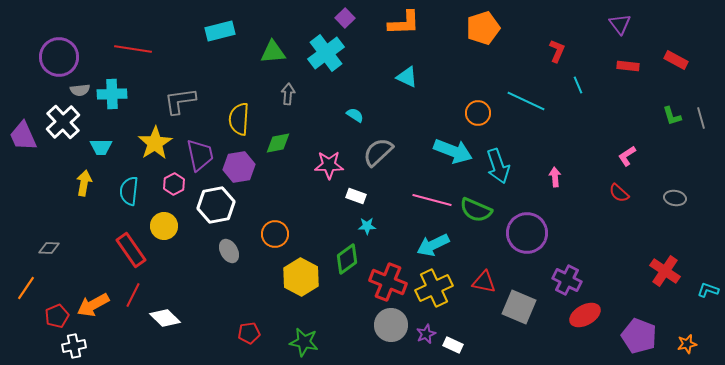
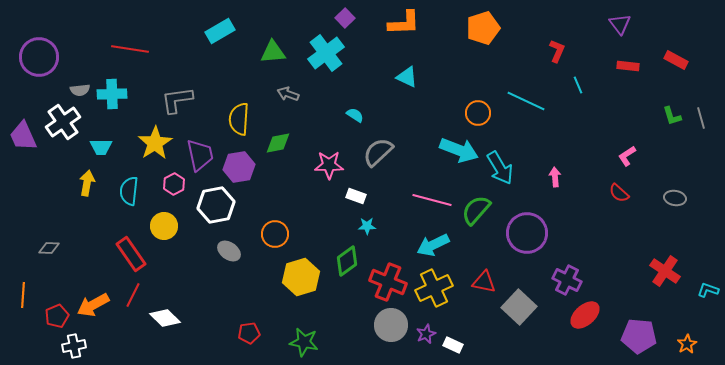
cyan rectangle at (220, 31): rotated 16 degrees counterclockwise
red line at (133, 49): moved 3 px left
purple circle at (59, 57): moved 20 px left
gray arrow at (288, 94): rotated 75 degrees counterclockwise
gray L-shape at (180, 101): moved 3 px left, 1 px up
white cross at (63, 122): rotated 8 degrees clockwise
cyan arrow at (453, 151): moved 6 px right, 1 px up
cyan arrow at (498, 166): moved 2 px right, 2 px down; rotated 12 degrees counterclockwise
yellow arrow at (84, 183): moved 3 px right
green semicircle at (476, 210): rotated 108 degrees clockwise
red rectangle at (131, 250): moved 4 px down
gray ellipse at (229, 251): rotated 25 degrees counterclockwise
green diamond at (347, 259): moved 2 px down
yellow hexagon at (301, 277): rotated 15 degrees clockwise
orange line at (26, 288): moved 3 px left, 7 px down; rotated 30 degrees counterclockwise
gray square at (519, 307): rotated 20 degrees clockwise
red ellipse at (585, 315): rotated 12 degrees counterclockwise
purple pentagon at (639, 336): rotated 16 degrees counterclockwise
orange star at (687, 344): rotated 18 degrees counterclockwise
